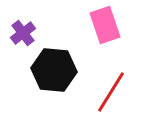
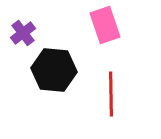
red line: moved 2 px down; rotated 33 degrees counterclockwise
